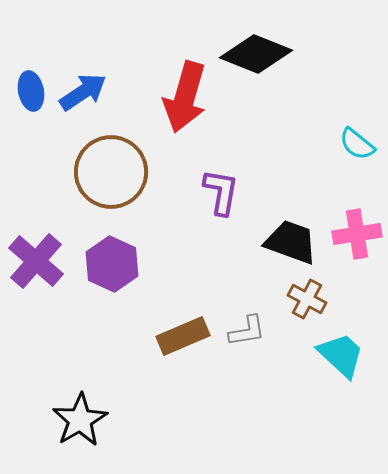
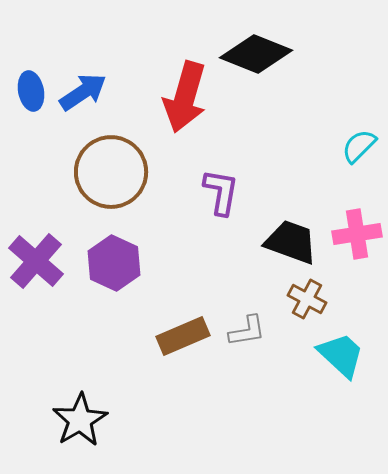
cyan semicircle: moved 2 px right, 2 px down; rotated 96 degrees clockwise
purple hexagon: moved 2 px right, 1 px up
